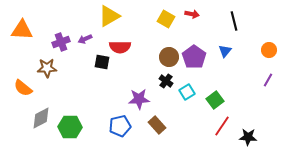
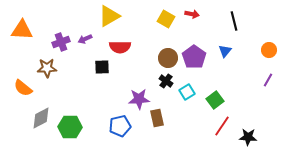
brown circle: moved 1 px left, 1 px down
black square: moved 5 px down; rotated 14 degrees counterclockwise
brown rectangle: moved 7 px up; rotated 30 degrees clockwise
